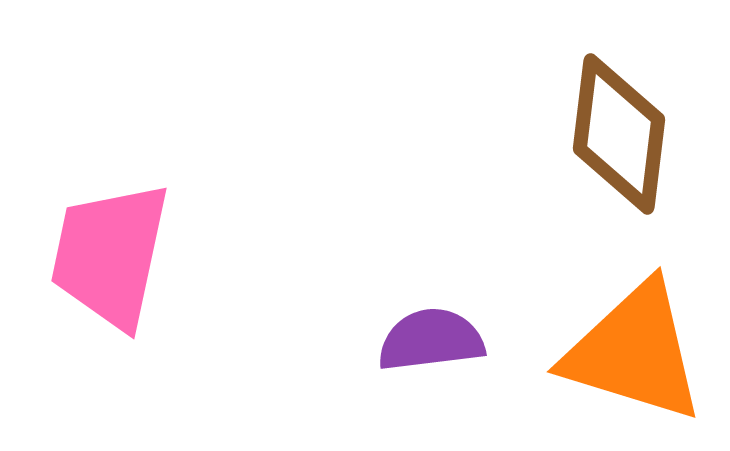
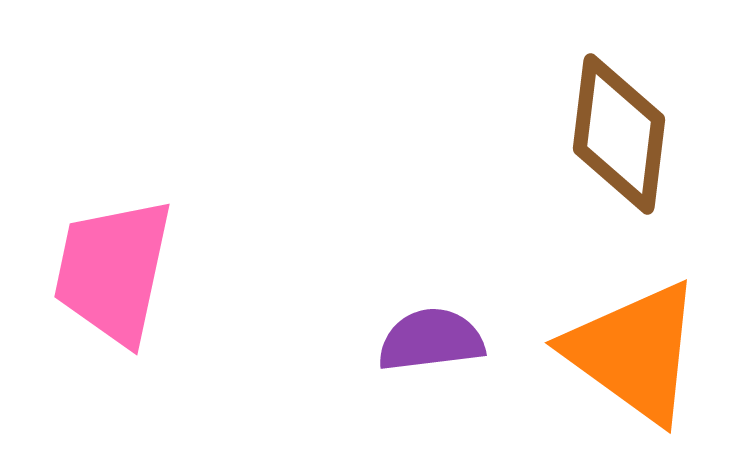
pink trapezoid: moved 3 px right, 16 px down
orange triangle: rotated 19 degrees clockwise
